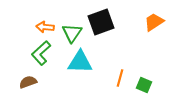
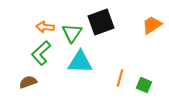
orange trapezoid: moved 2 px left, 3 px down
